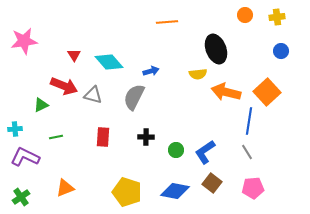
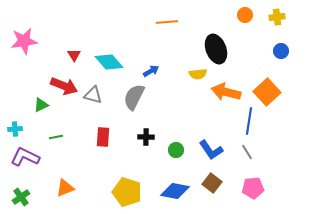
blue arrow: rotated 14 degrees counterclockwise
blue L-shape: moved 6 px right, 2 px up; rotated 90 degrees counterclockwise
